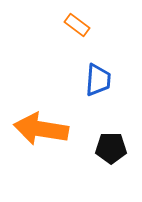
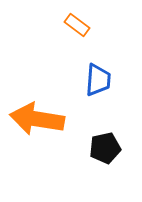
orange arrow: moved 4 px left, 10 px up
black pentagon: moved 6 px left; rotated 12 degrees counterclockwise
